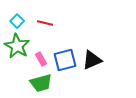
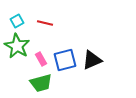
cyan square: rotated 16 degrees clockwise
